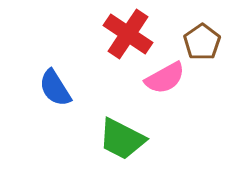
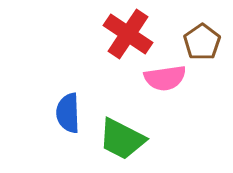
pink semicircle: rotated 21 degrees clockwise
blue semicircle: moved 13 px right, 25 px down; rotated 30 degrees clockwise
